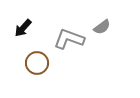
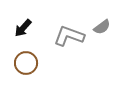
gray L-shape: moved 3 px up
brown circle: moved 11 px left
